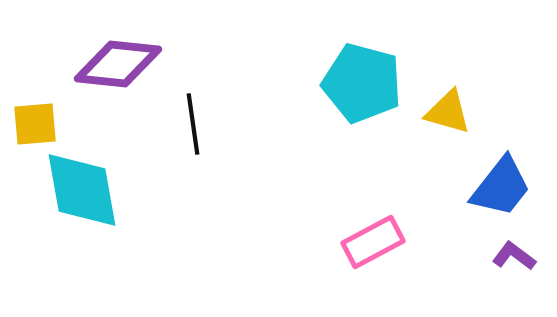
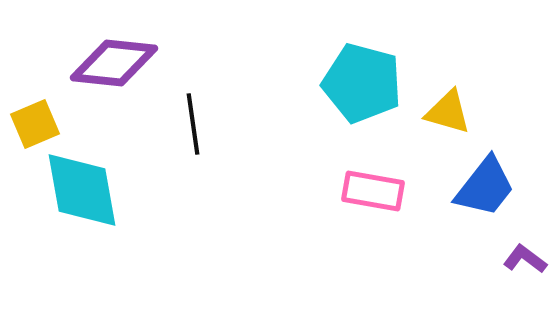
purple diamond: moved 4 px left, 1 px up
yellow square: rotated 18 degrees counterclockwise
blue trapezoid: moved 16 px left
pink rectangle: moved 51 px up; rotated 38 degrees clockwise
purple L-shape: moved 11 px right, 3 px down
